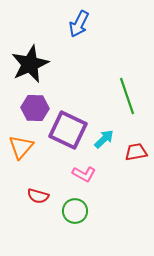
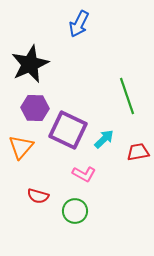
red trapezoid: moved 2 px right
